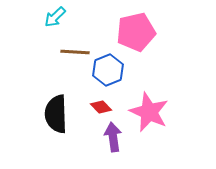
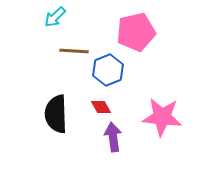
brown line: moved 1 px left, 1 px up
red diamond: rotated 15 degrees clockwise
pink star: moved 13 px right, 5 px down; rotated 18 degrees counterclockwise
